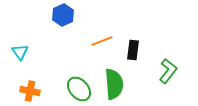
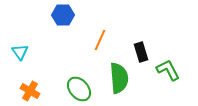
blue hexagon: rotated 25 degrees clockwise
orange line: moved 2 px left, 1 px up; rotated 45 degrees counterclockwise
black rectangle: moved 8 px right, 2 px down; rotated 24 degrees counterclockwise
green L-shape: moved 1 px up; rotated 65 degrees counterclockwise
green semicircle: moved 5 px right, 6 px up
orange cross: rotated 18 degrees clockwise
